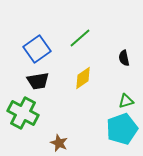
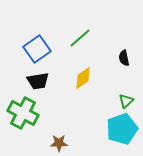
green triangle: rotated 28 degrees counterclockwise
brown star: rotated 24 degrees counterclockwise
